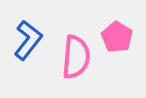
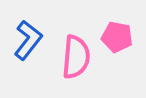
pink pentagon: rotated 20 degrees counterclockwise
